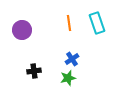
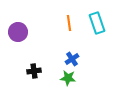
purple circle: moved 4 px left, 2 px down
green star: rotated 21 degrees clockwise
